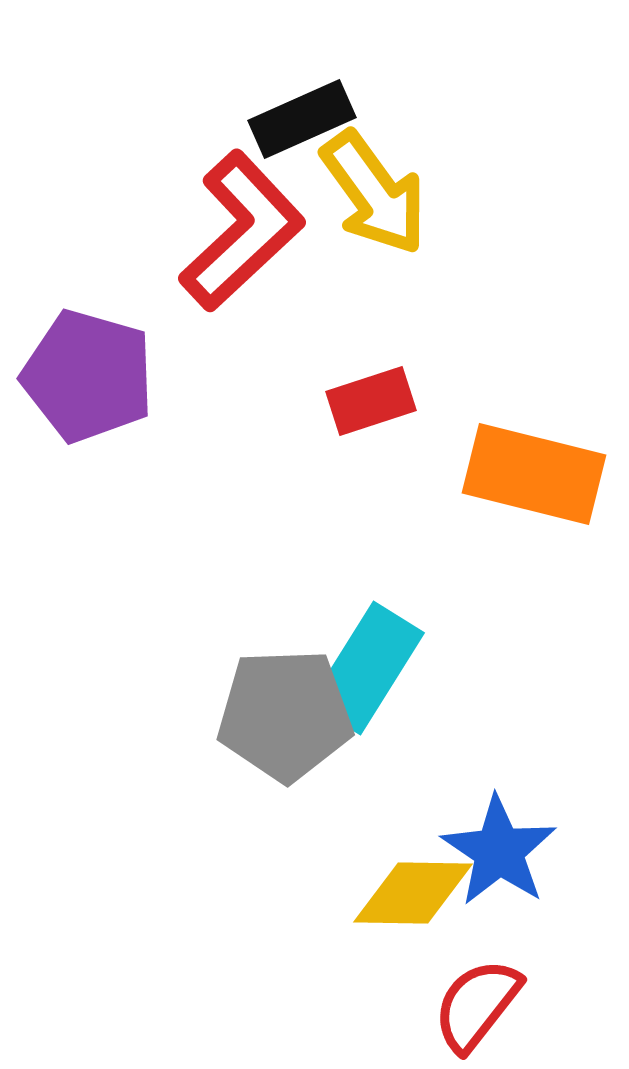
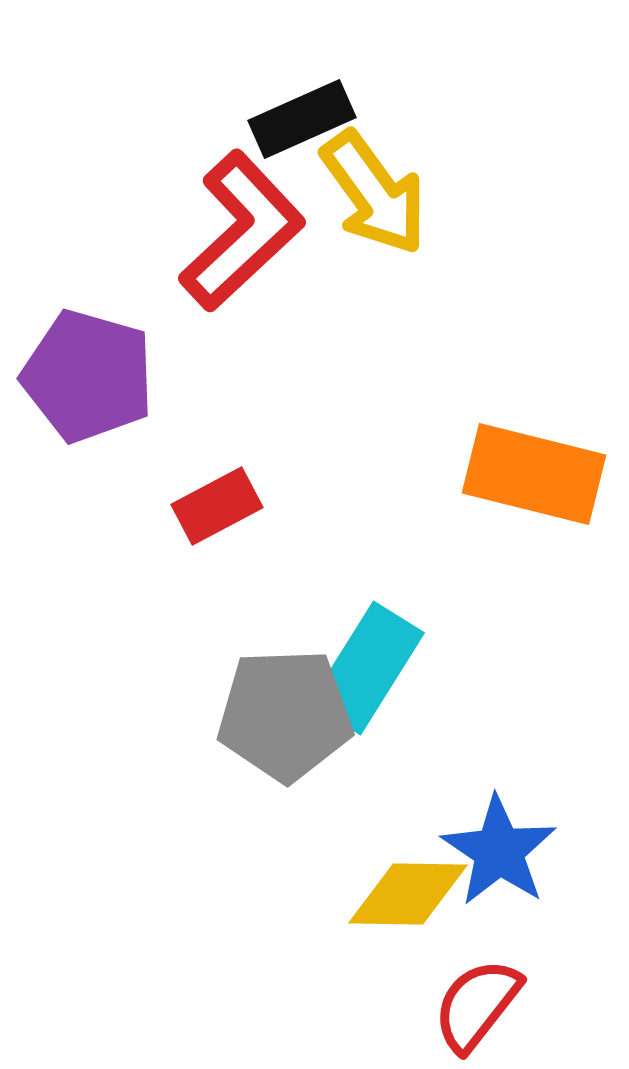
red rectangle: moved 154 px left, 105 px down; rotated 10 degrees counterclockwise
yellow diamond: moved 5 px left, 1 px down
